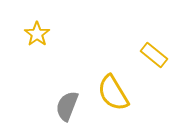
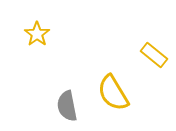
gray semicircle: rotated 32 degrees counterclockwise
